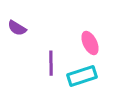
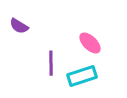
purple semicircle: moved 2 px right, 2 px up
pink ellipse: rotated 20 degrees counterclockwise
